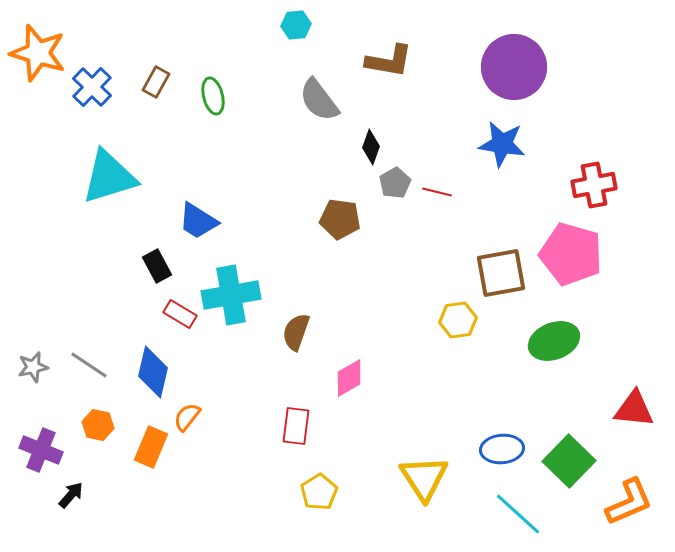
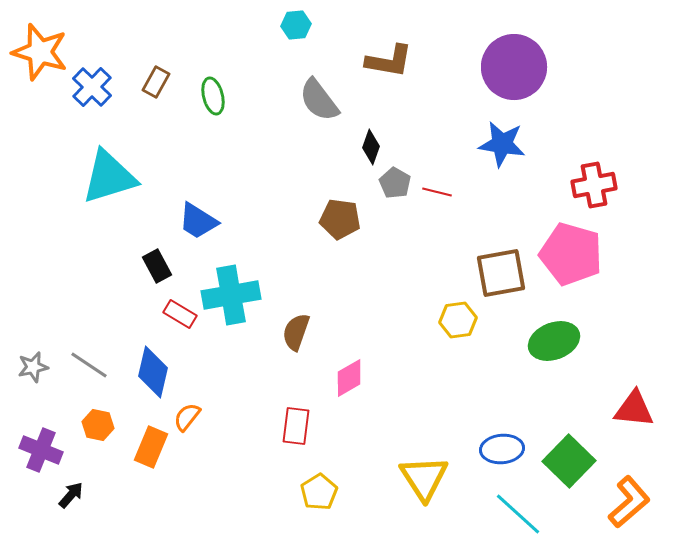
orange star at (38, 53): moved 2 px right, 1 px up
gray pentagon at (395, 183): rotated 12 degrees counterclockwise
orange L-shape at (629, 502): rotated 18 degrees counterclockwise
